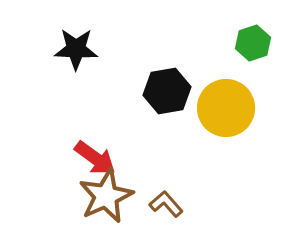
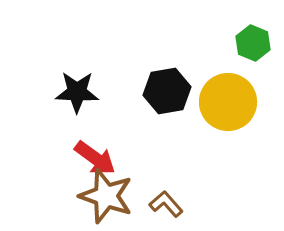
green hexagon: rotated 20 degrees counterclockwise
black star: moved 1 px right, 43 px down
yellow circle: moved 2 px right, 6 px up
brown star: rotated 28 degrees counterclockwise
